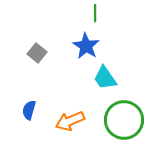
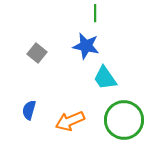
blue star: rotated 20 degrees counterclockwise
